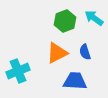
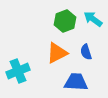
cyan arrow: moved 1 px left, 1 px down
blue semicircle: moved 1 px right
blue trapezoid: moved 1 px right, 1 px down
